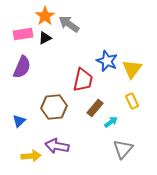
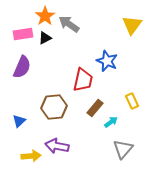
yellow triangle: moved 44 px up
